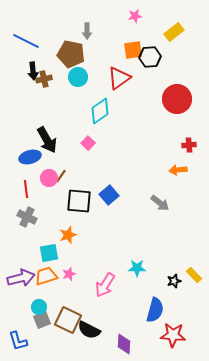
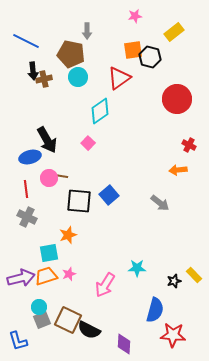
black hexagon at (150, 57): rotated 20 degrees clockwise
red cross at (189, 145): rotated 32 degrees clockwise
brown line at (61, 176): rotated 64 degrees clockwise
